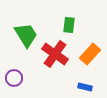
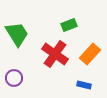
green rectangle: rotated 63 degrees clockwise
green trapezoid: moved 9 px left, 1 px up
blue rectangle: moved 1 px left, 2 px up
